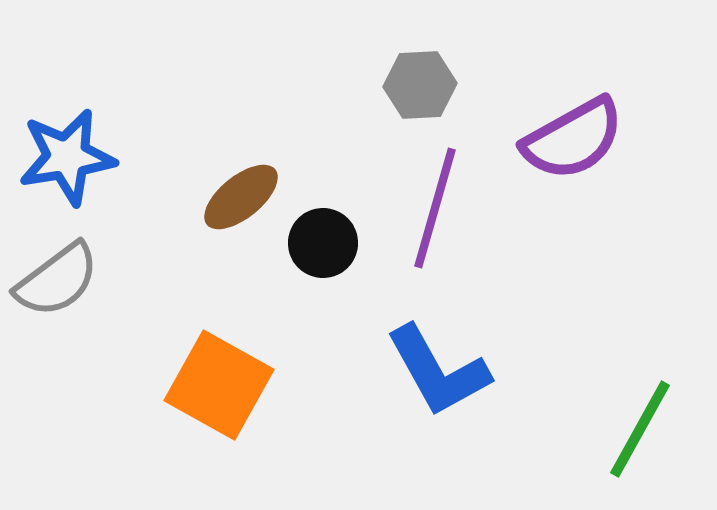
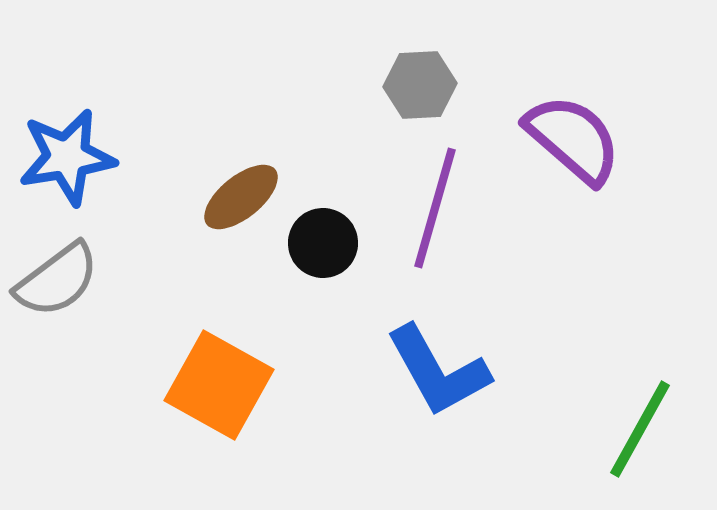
purple semicircle: rotated 110 degrees counterclockwise
